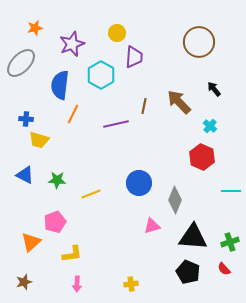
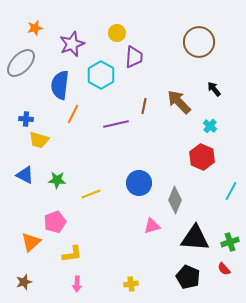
cyan line: rotated 60 degrees counterclockwise
black triangle: moved 2 px right, 1 px down
black pentagon: moved 5 px down
